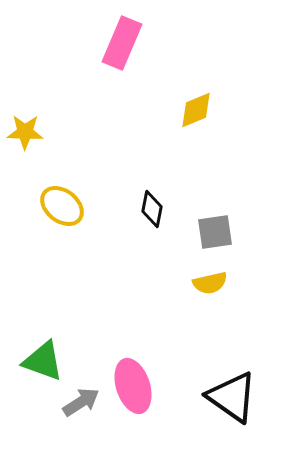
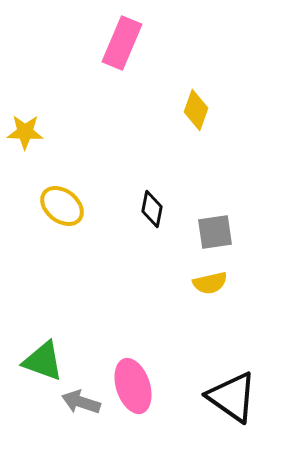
yellow diamond: rotated 48 degrees counterclockwise
gray arrow: rotated 129 degrees counterclockwise
